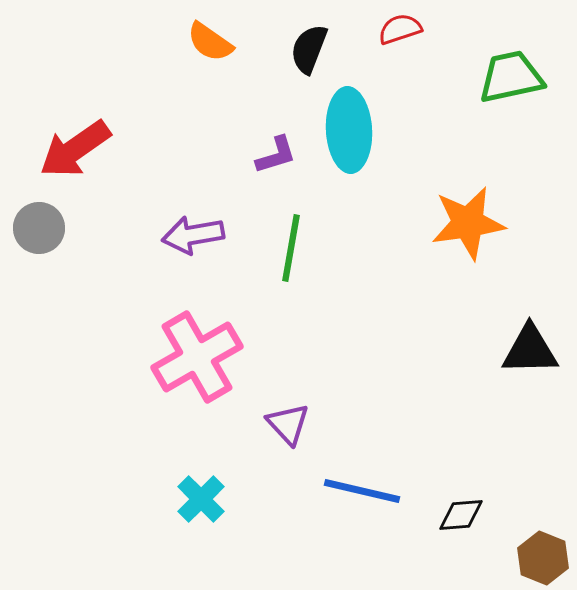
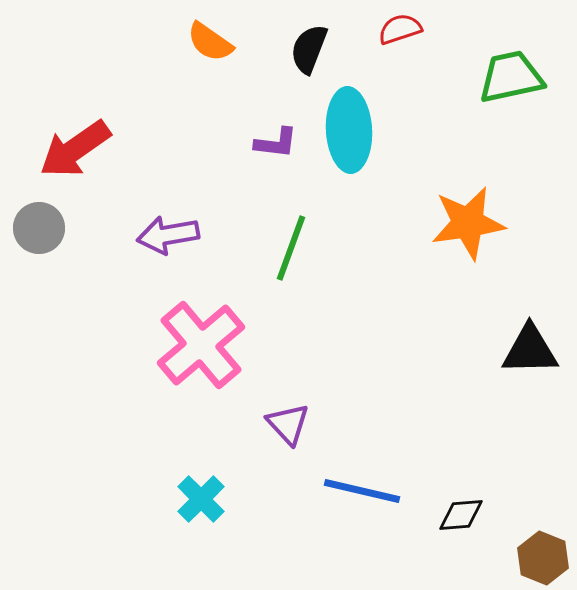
purple L-shape: moved 12 px up; rotated 24 degrees clockwise
purple arrow: moved 25 px left
green line: rotated 10 degrees clockwise
pink cross: moved 4 px right, 12 px up; rotated 10 degrees counterclockwise
